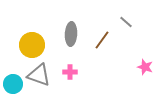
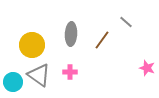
pink star: moved 2 px right, 1 px down
gray triangle: rotated 15 degrees clockwise
cyan circle: moved 2 px up
